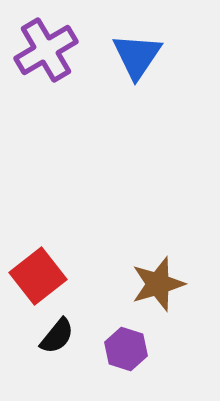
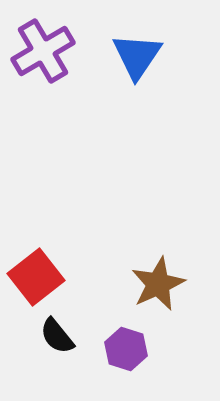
purple cross: moved 3 px left, 1 px down
red square: moved 2 px left, 1 px down
brown star: rotated 8 degrees counterclockwise
black semicircle: rotated 102 degrees clockwise
